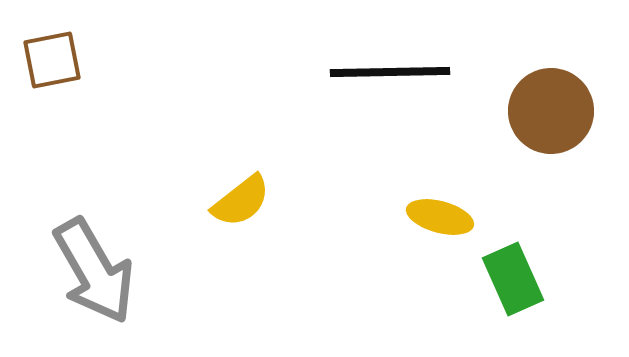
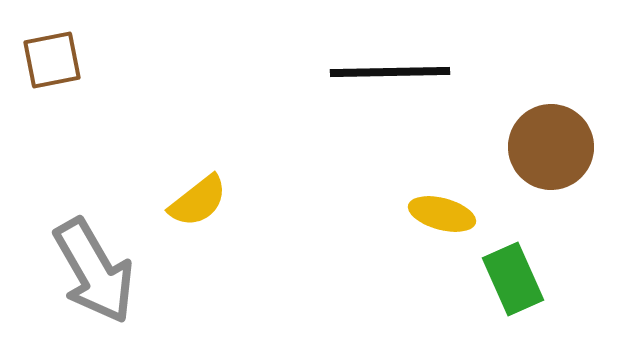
brown circle: moved 36 px down
yellow semicircle: moved 43 px left
yellow ellipse: moved 2 px right, 3 px up
